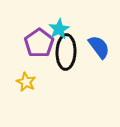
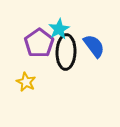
blue semicircle: moved 5 px left, 1 px up
